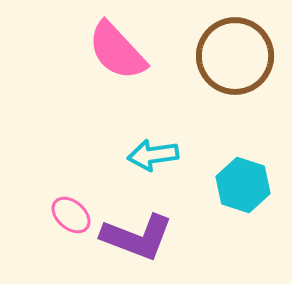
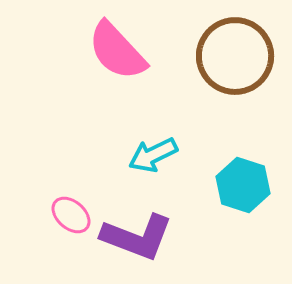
cyan arrow: rotated 18 degrees counterclockwise
